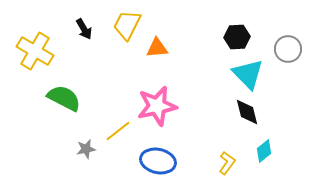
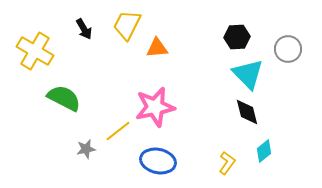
pink star: moved 2 px left, 1 px down
